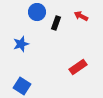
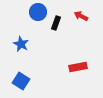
blue circle: moved 1 px right
blue star: rotated 28 degrees counterclockwise
red rectangle: rotated 24 degrees clockwise
blue square: moved 1 px left, 5 px up
